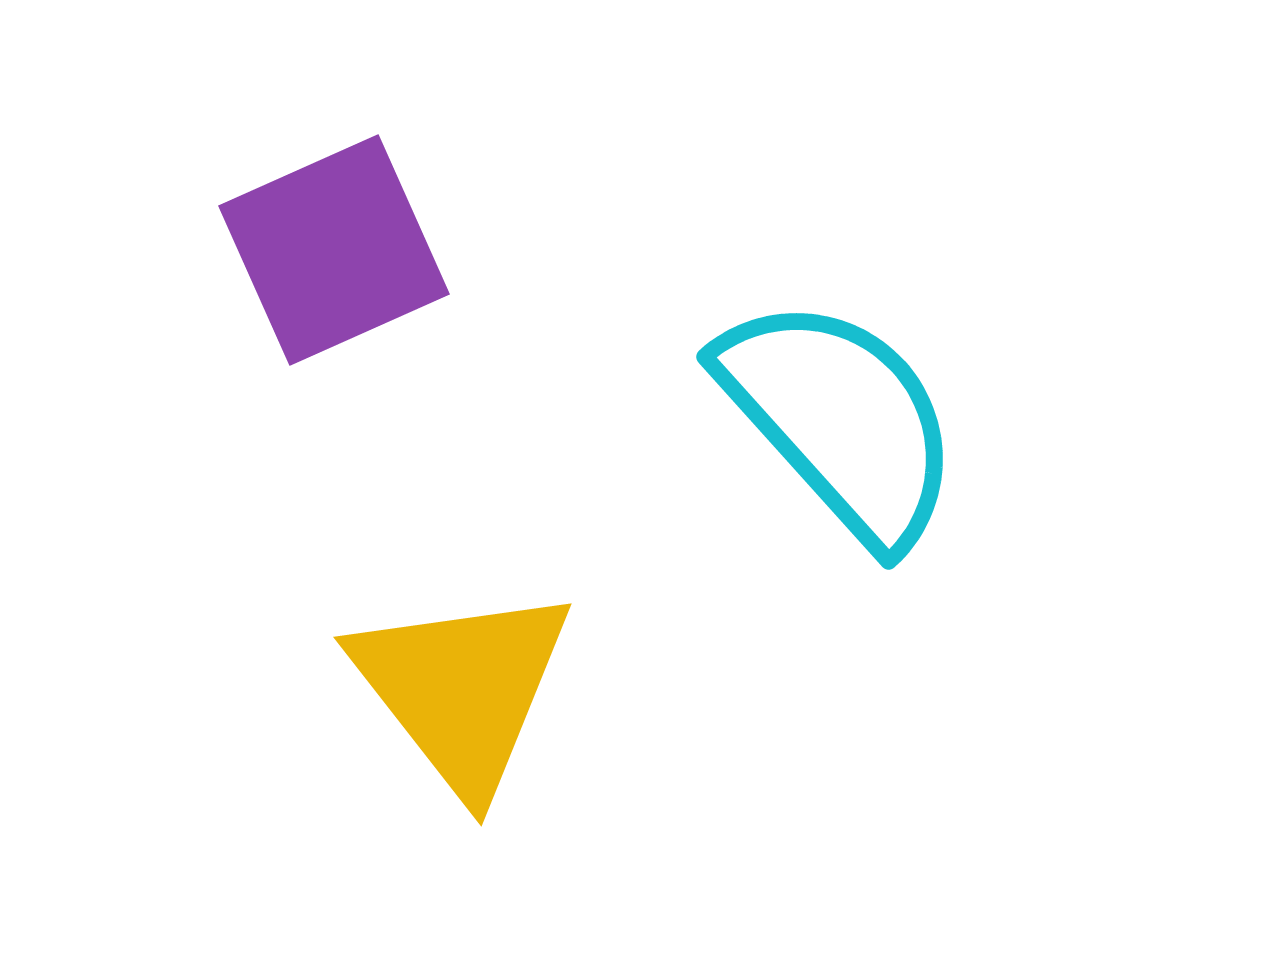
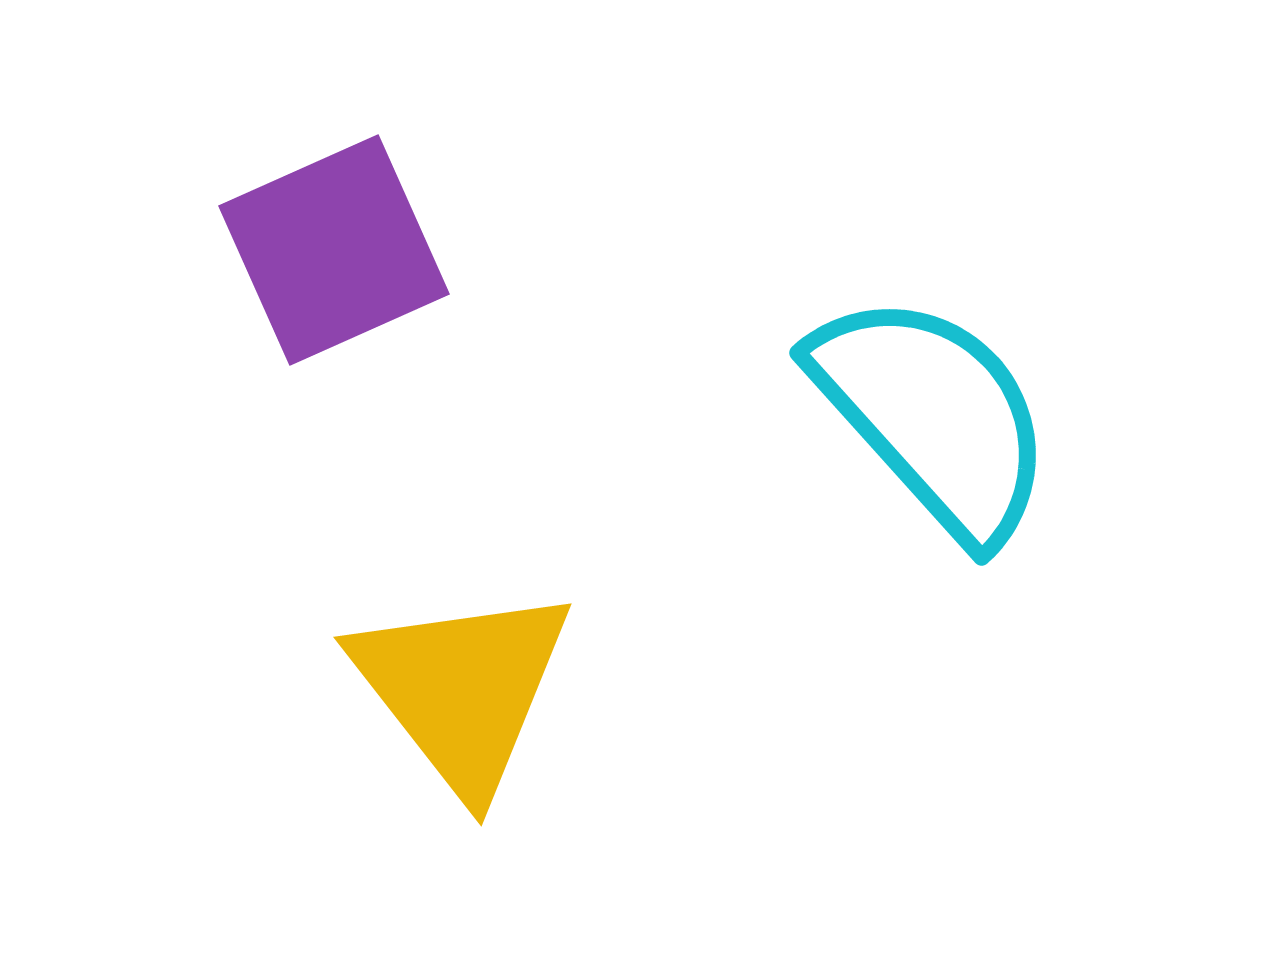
cyan semicircle: moved 93 px right, 4 px up
